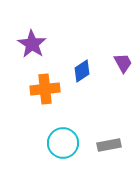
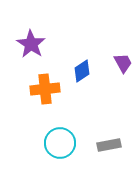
purple star: moved 1 px left
cyan circle: moved 3 px left
